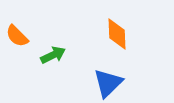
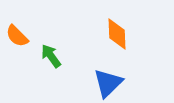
green arrow: moved 2 px left, 1 px down; rotated 100 degrees counterclockwise
